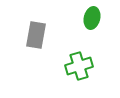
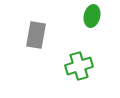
green ellipse: moved 2 px up
